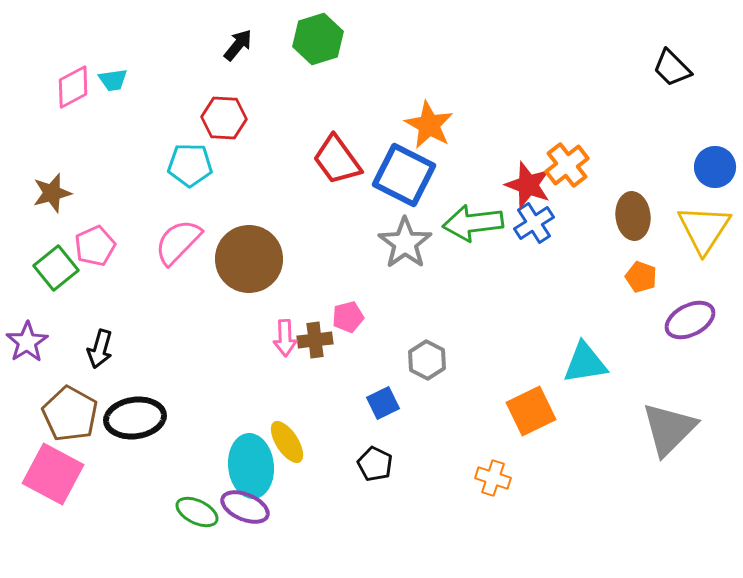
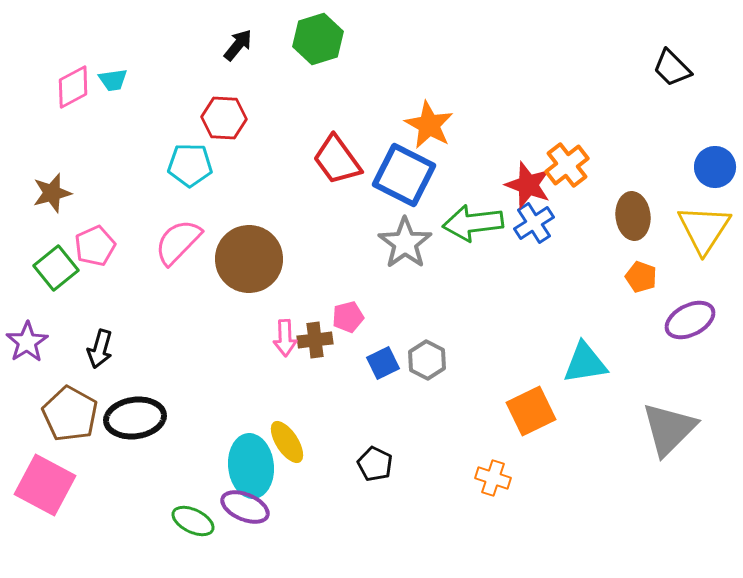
blue square at (383, 403): moved 40 px up
pink square at (53, 474): moved 8 px left, 11 px down
green ellipse at (197, 512): moved 4 px left, 9 px down
